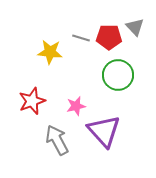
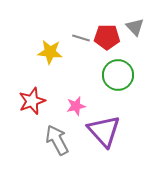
red pentagon: moved 2 px left
